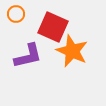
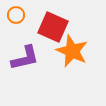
orange circle: moved 1 px down
purple L-shape: moved 3 px left, 2 px down
